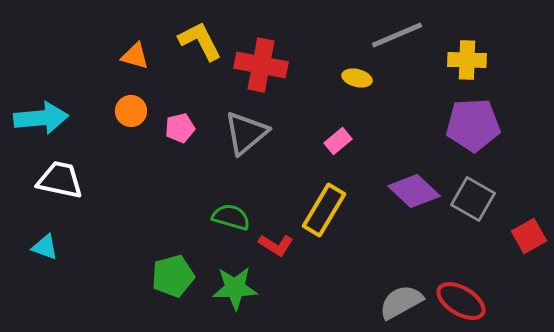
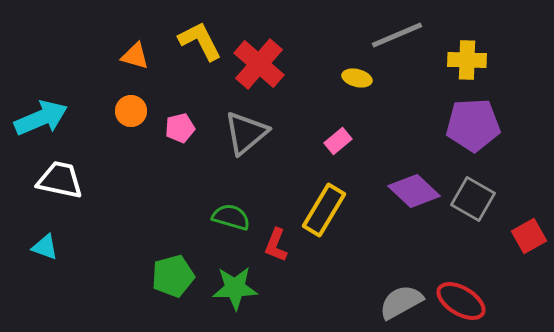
red cross: moved 2 px left, 1 px up; rotated 30 degrees clockwise
cyan arrow: rotated 18 degrees counterclockwise
red L-shape: rotated 80 degrees clockwise
